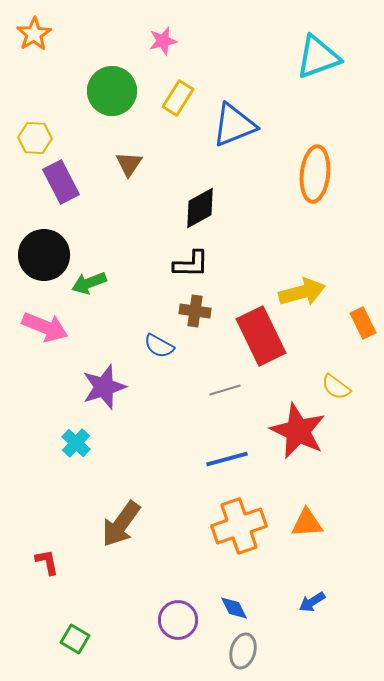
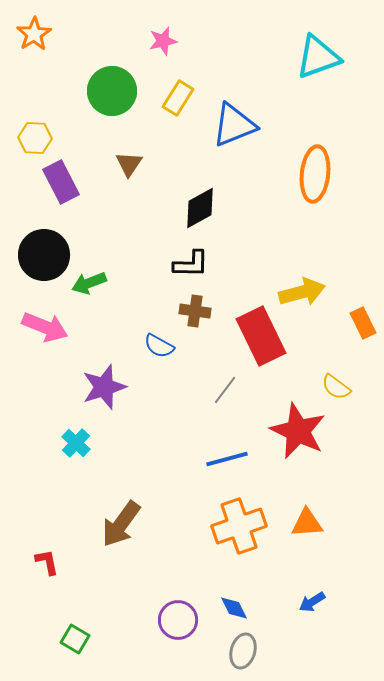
gray line: rotated 36 degrees counterclockwise
